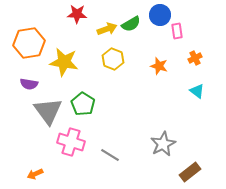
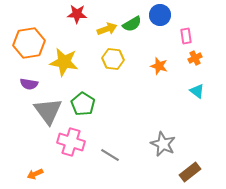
green semicircle: moved 1 px right
pink rectangle: moved 9 px right, 5 px down
yellow hexagon: rotated 15 degrees counterclockwise
gray star: rotated 20 degrees counterclockwise
